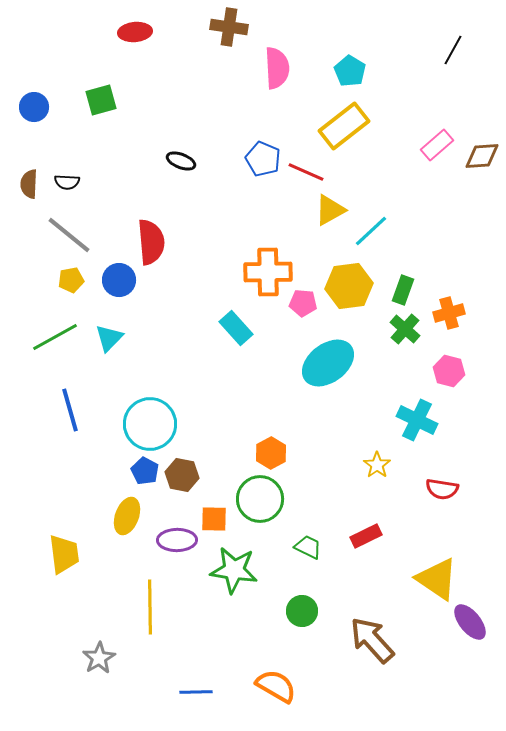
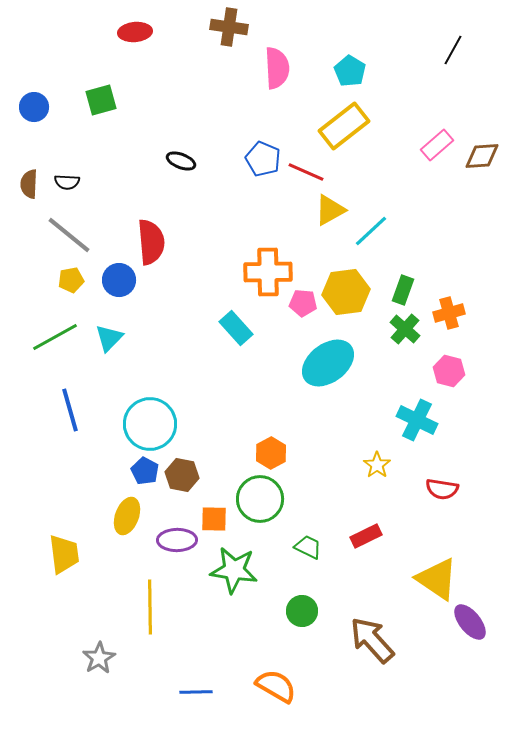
yellow hexagon at (349, 286): moved 3 px left, 6 px down
